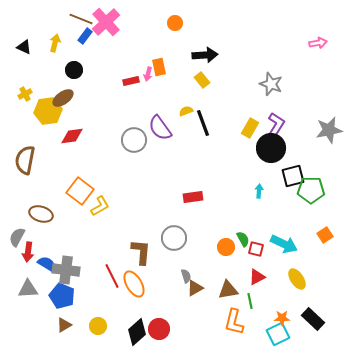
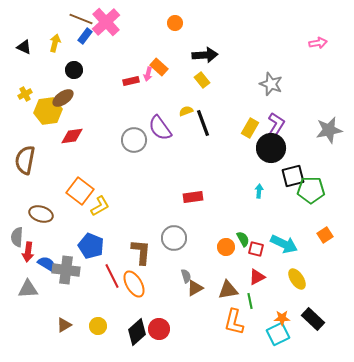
orange rectangle at (159, 67): rotated 36 degrees counterclockwise
gray semicircle at (17, 237): rotated 24 degrees counterclockwise
blue pentagon at (62, 296): moved 29 px right, 50 px up
